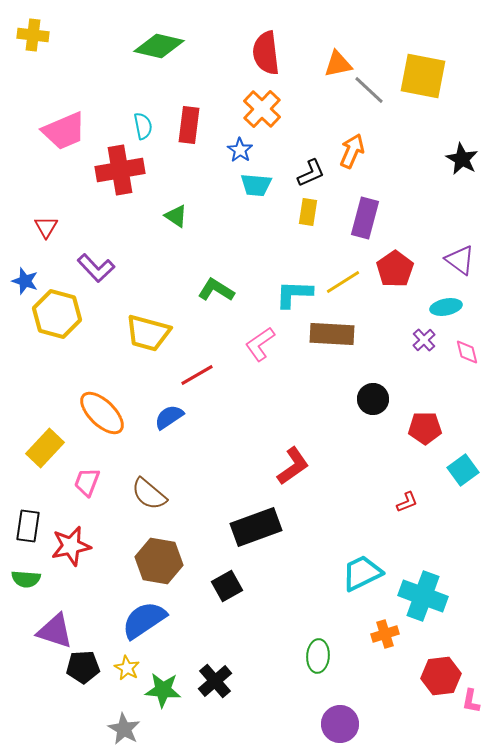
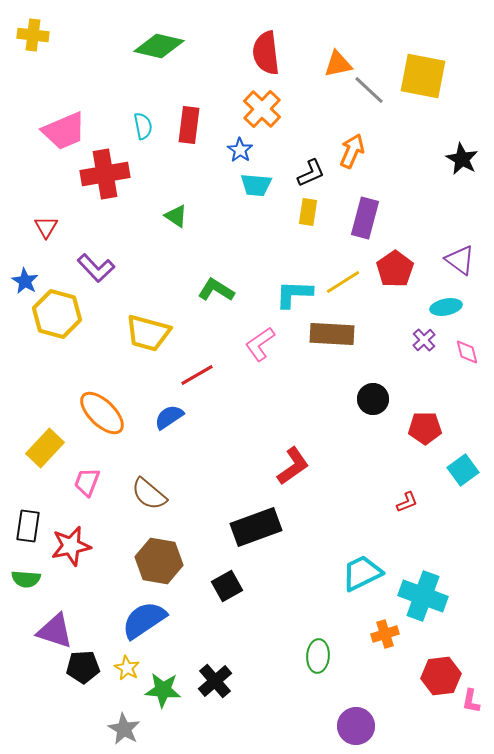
red cross at (120, 170): moved 15 px left, 4 px down
blue star at (25, 281): rotated 12 degrees clockwise
purple circle at (340, 724): moved 16 px right, 2 px down
